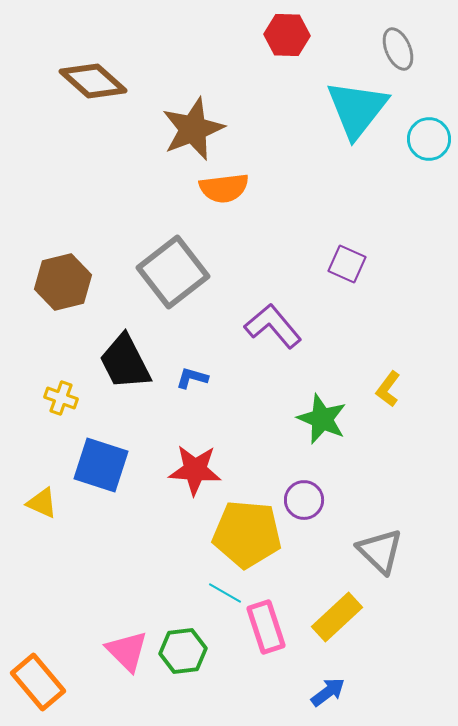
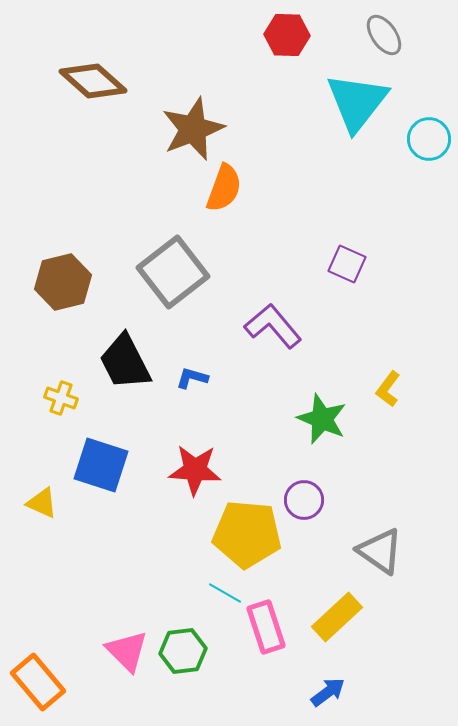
gray ellipse: moved 14 px left, 14 px up; rotated 12 degrees counterclockwise
cyan triangle: moved 7 px up
orange semicircle: rotated 63 degrees counterclockwise
gray triangle: rotated 9 degrees counterclockwise
